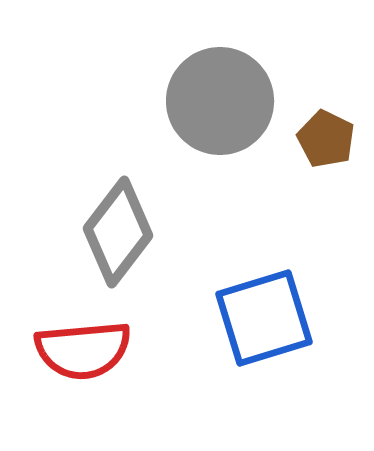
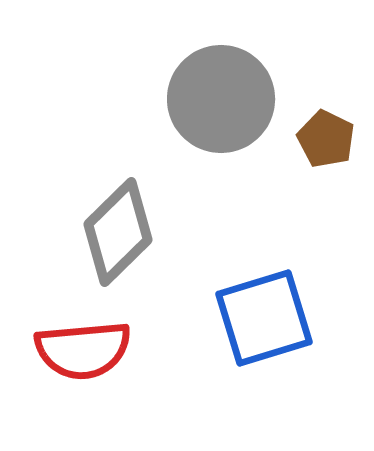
gray circle: moved 1 px right, 2 px up
gray diamond: rotated 8 degrees clockwise
